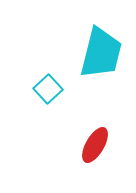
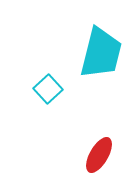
red ellipse: moved 4 px right, 10 px down
